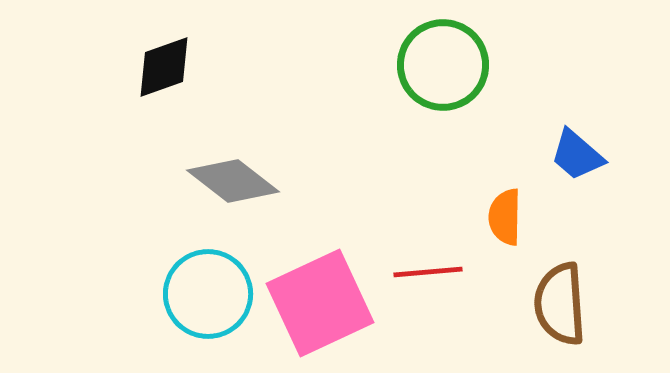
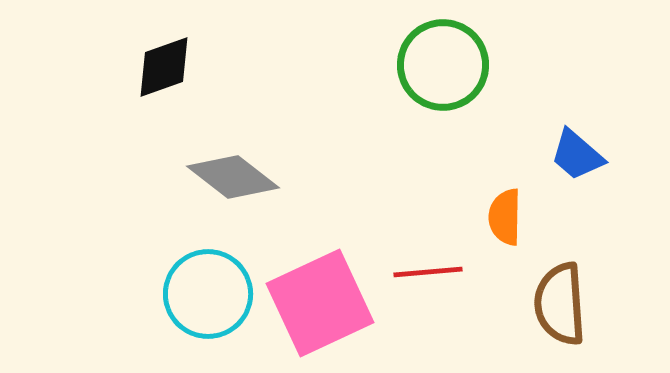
gray diamond: moved 4 px up
